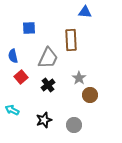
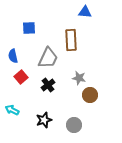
gray star: rotated 24 degrees counterclockwise
